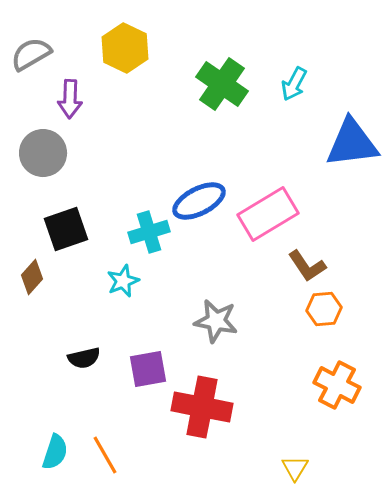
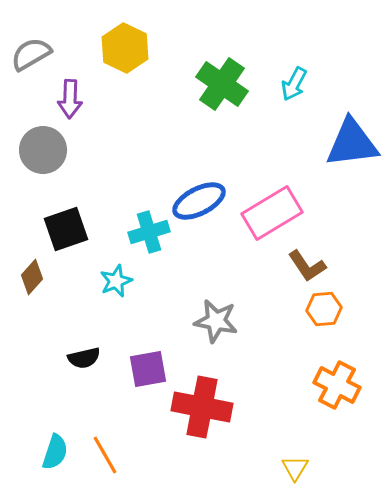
gray circle: moved 3 px up
pink rectangle: moved 4 px right, 1 px up
cyan star: moved 7 px left
